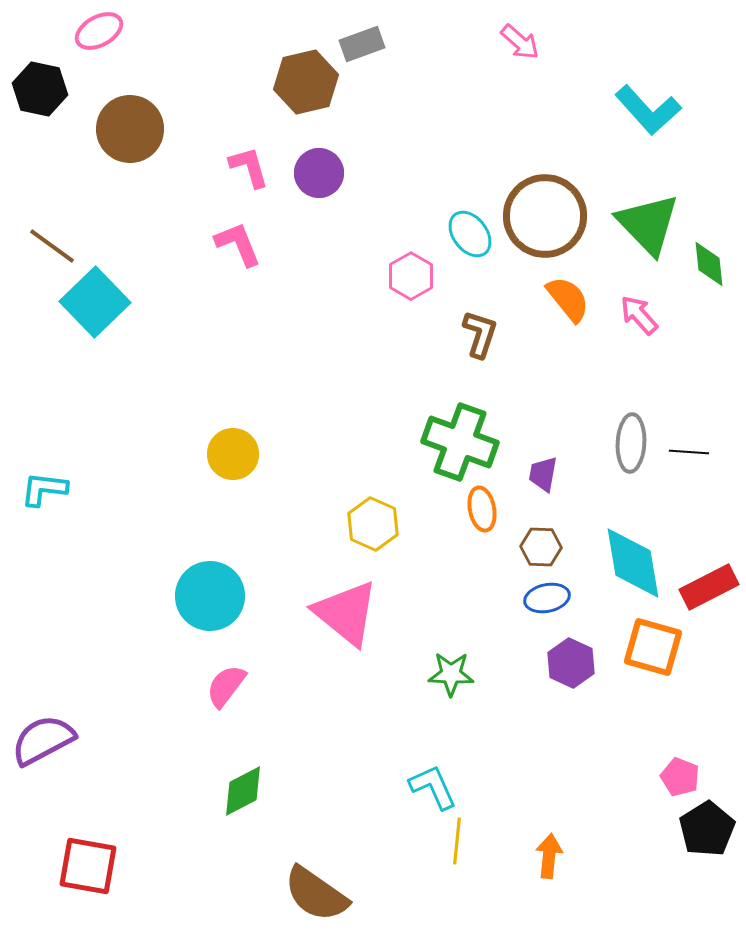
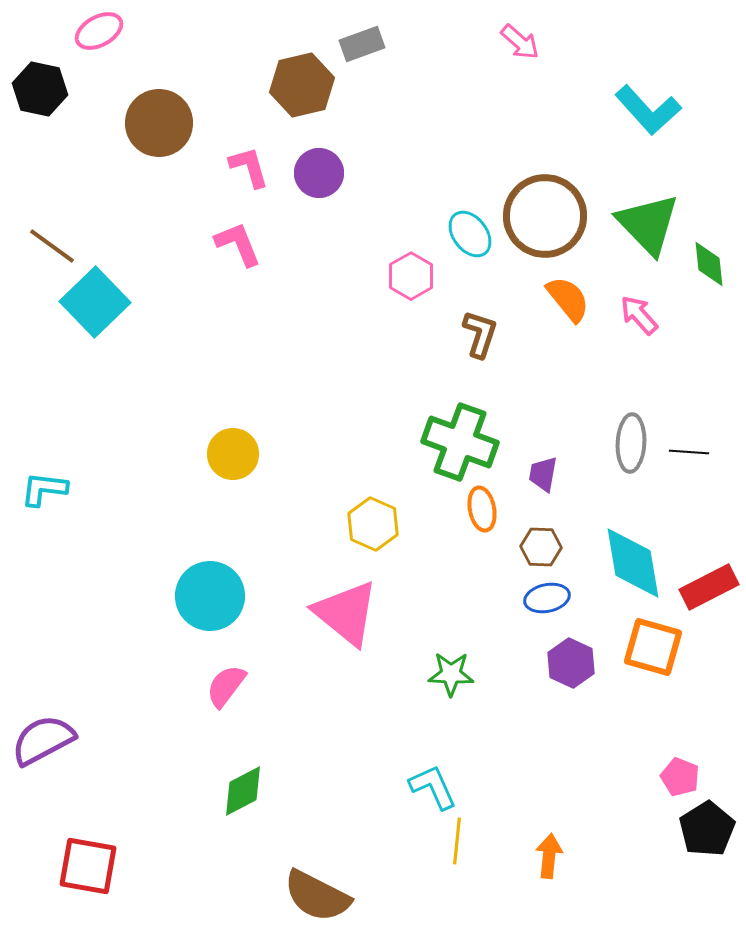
brown hexagon at (306, 82): moved 4 px left, 3 px down
brown circle at (130, 129): moved 29 px right, 6 px up
brown semicircle at (316, 894): moved 1 px right, 2 px down; rotated 8 degrees counterclockwise
